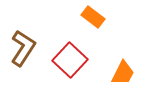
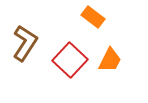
brown L-shape: moved 2 px right, 5 px up
orange trapezoid: moved 13 px left, 13 px up
